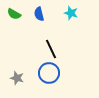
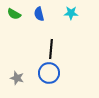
cyan star: rotated 16 degrees counterclockwise
black line: rotated 30 degrees clockwise
